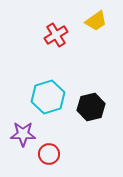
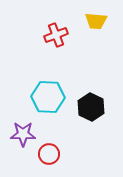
yellow trapezoid: rotated 40 degrees clockwise
red cross: rotated 10 degrees clockwise
cyan hexagon: rotated 20 degrees clockwise
black hexagon: rotated 20 degrees counterclockwise
